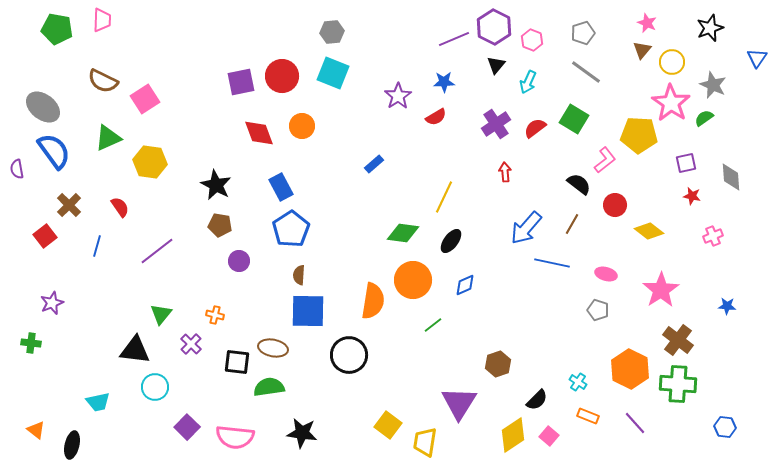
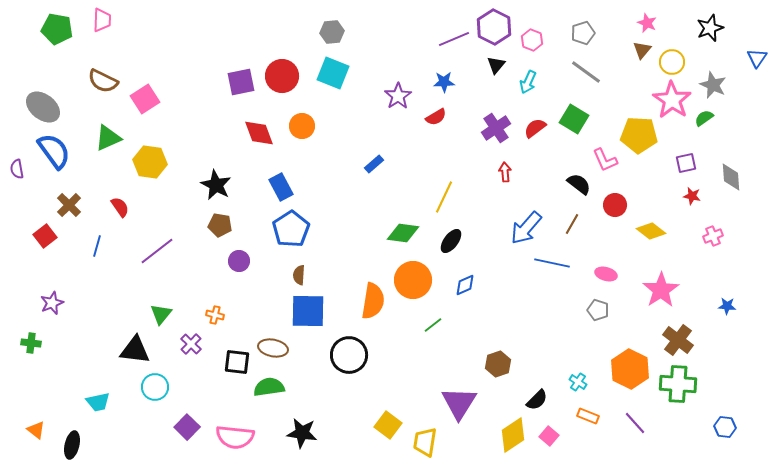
pink star at (671, 103): moved 1 px right, 3 px up
purple cross at (496, 124): moved 4 px down
pink L-shape at (605, 160): rotated 104 degrees clockwise
yellow diamond at (649, 231): moved 2 px right
